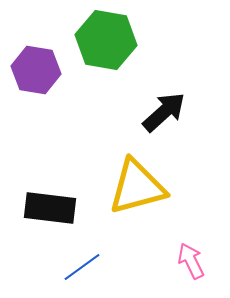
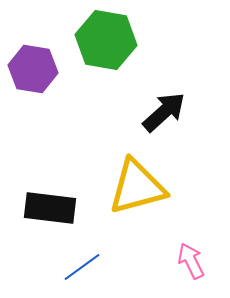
purple hexagon: moved 3 px left, 1 px up
